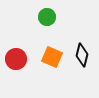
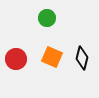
green circle: moved 1 px down
black diamond: moved 3 px down
